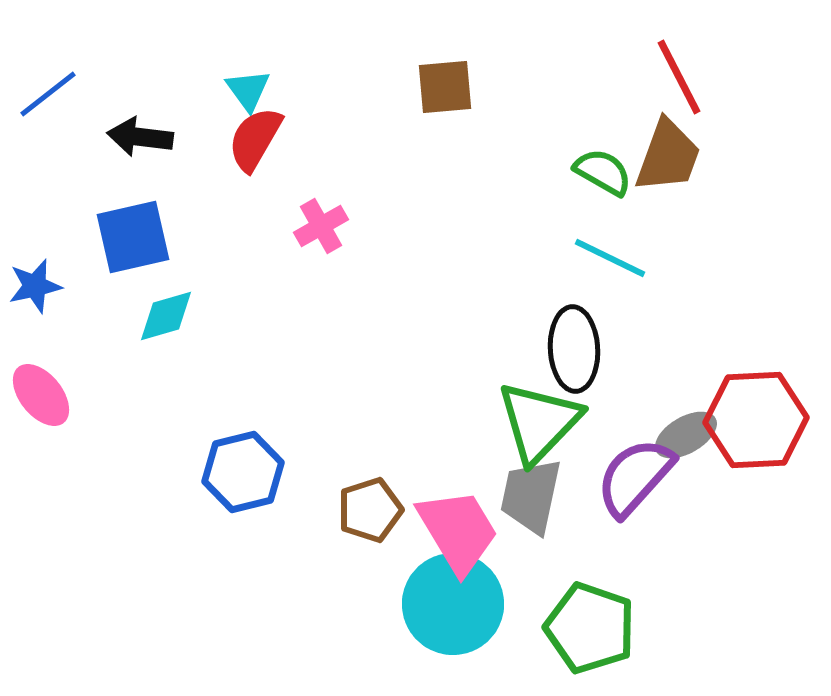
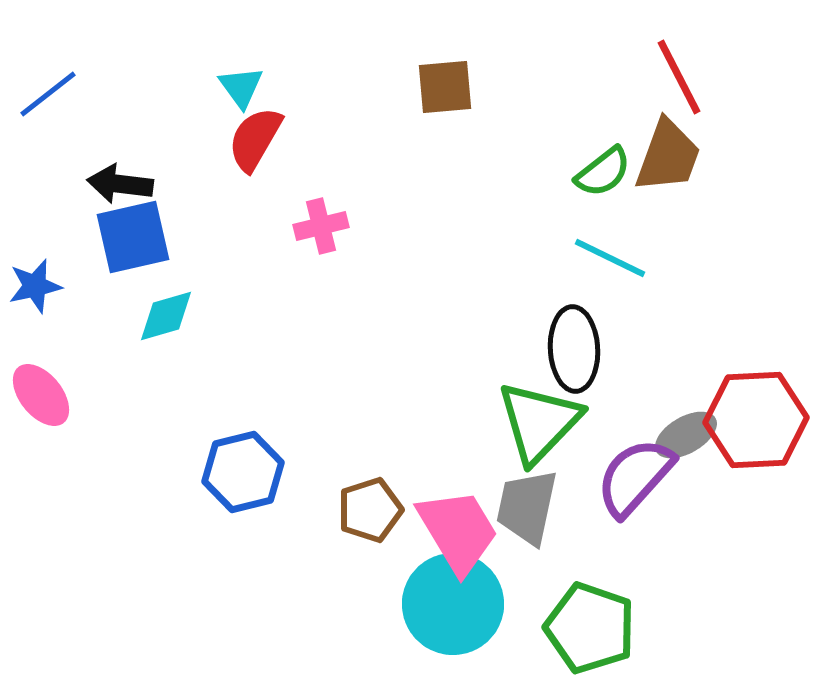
cyan triangle: moved 7 px left, 3 px up
black arrow: moved 20 px left, 47 px down
green semicircle: rotated 112 degrees clockwise
pink cross: rotated 16 degrees clockwise
gray trapezoid: moved 4 px left, 11 px down
